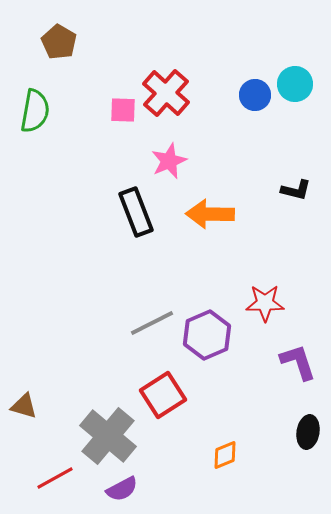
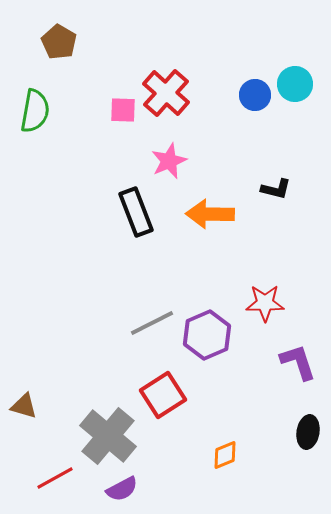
black L-shape: moved 20 px left, 1 px up
